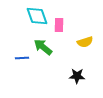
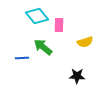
cyan diamond: rotated 20 degrees counterclockwise
